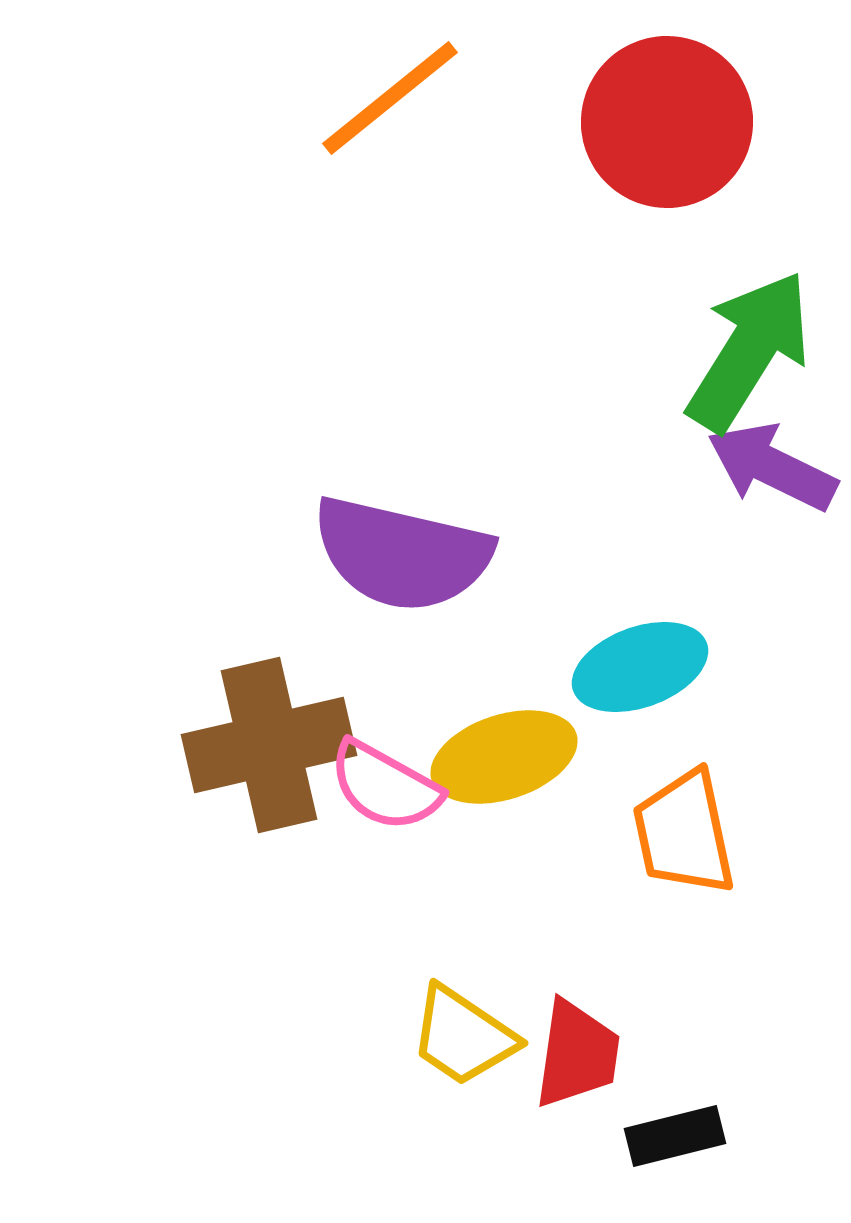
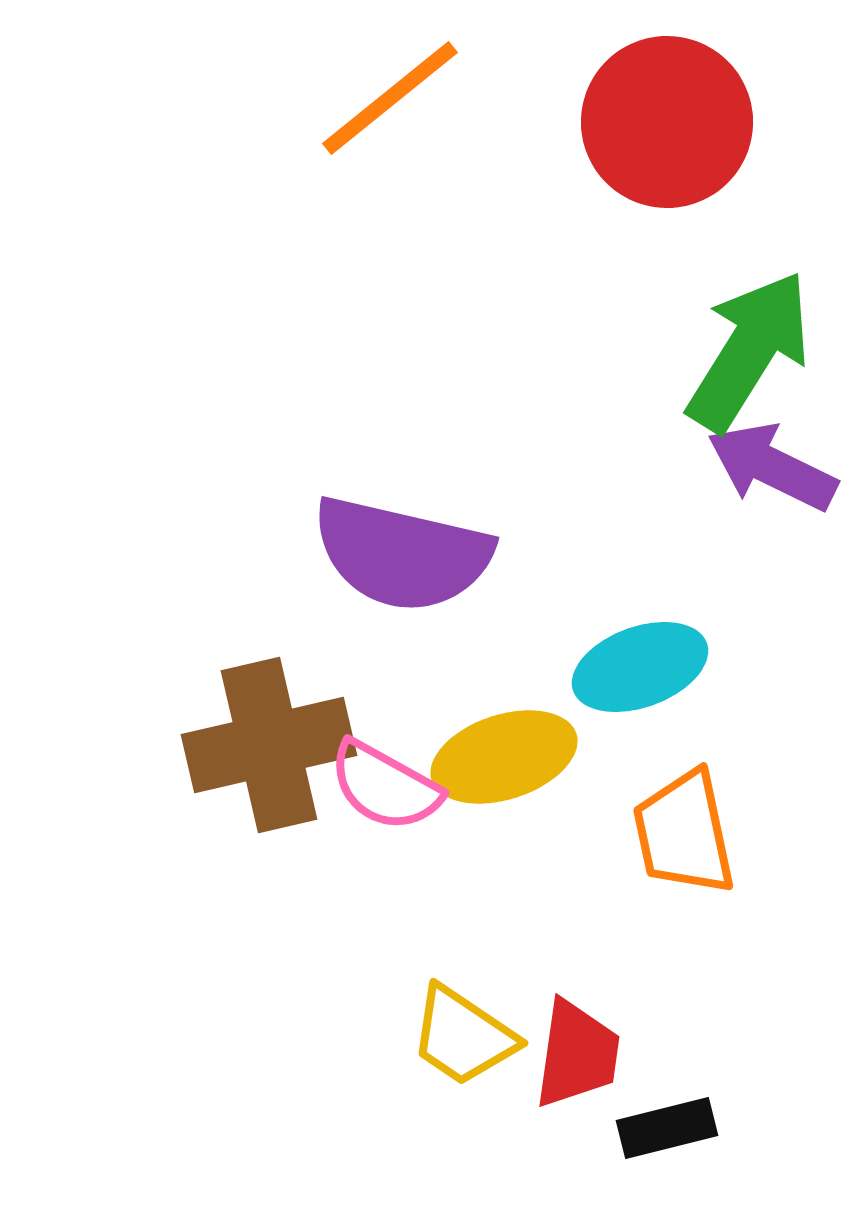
black rectangle: moved 8 px left, 8 px up
